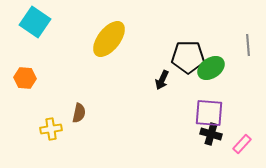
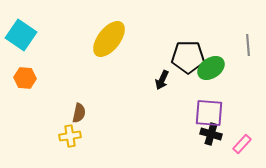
cyan square: moved 14 px left, 13 px down
yellow cross: moved 19 px right, 7 px down
